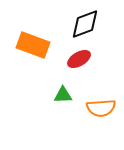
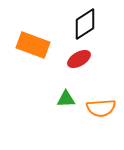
black diamond: rotated 12 degrees counterclockwise
green triangle: moved 3 px right, 4 px down
